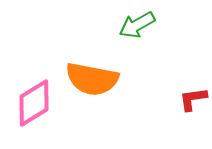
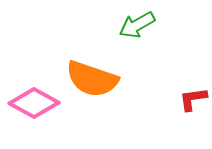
orange semicircle: rotated 8 degrees clockwise
pink diamond: rotated 60 degrees clockwise
